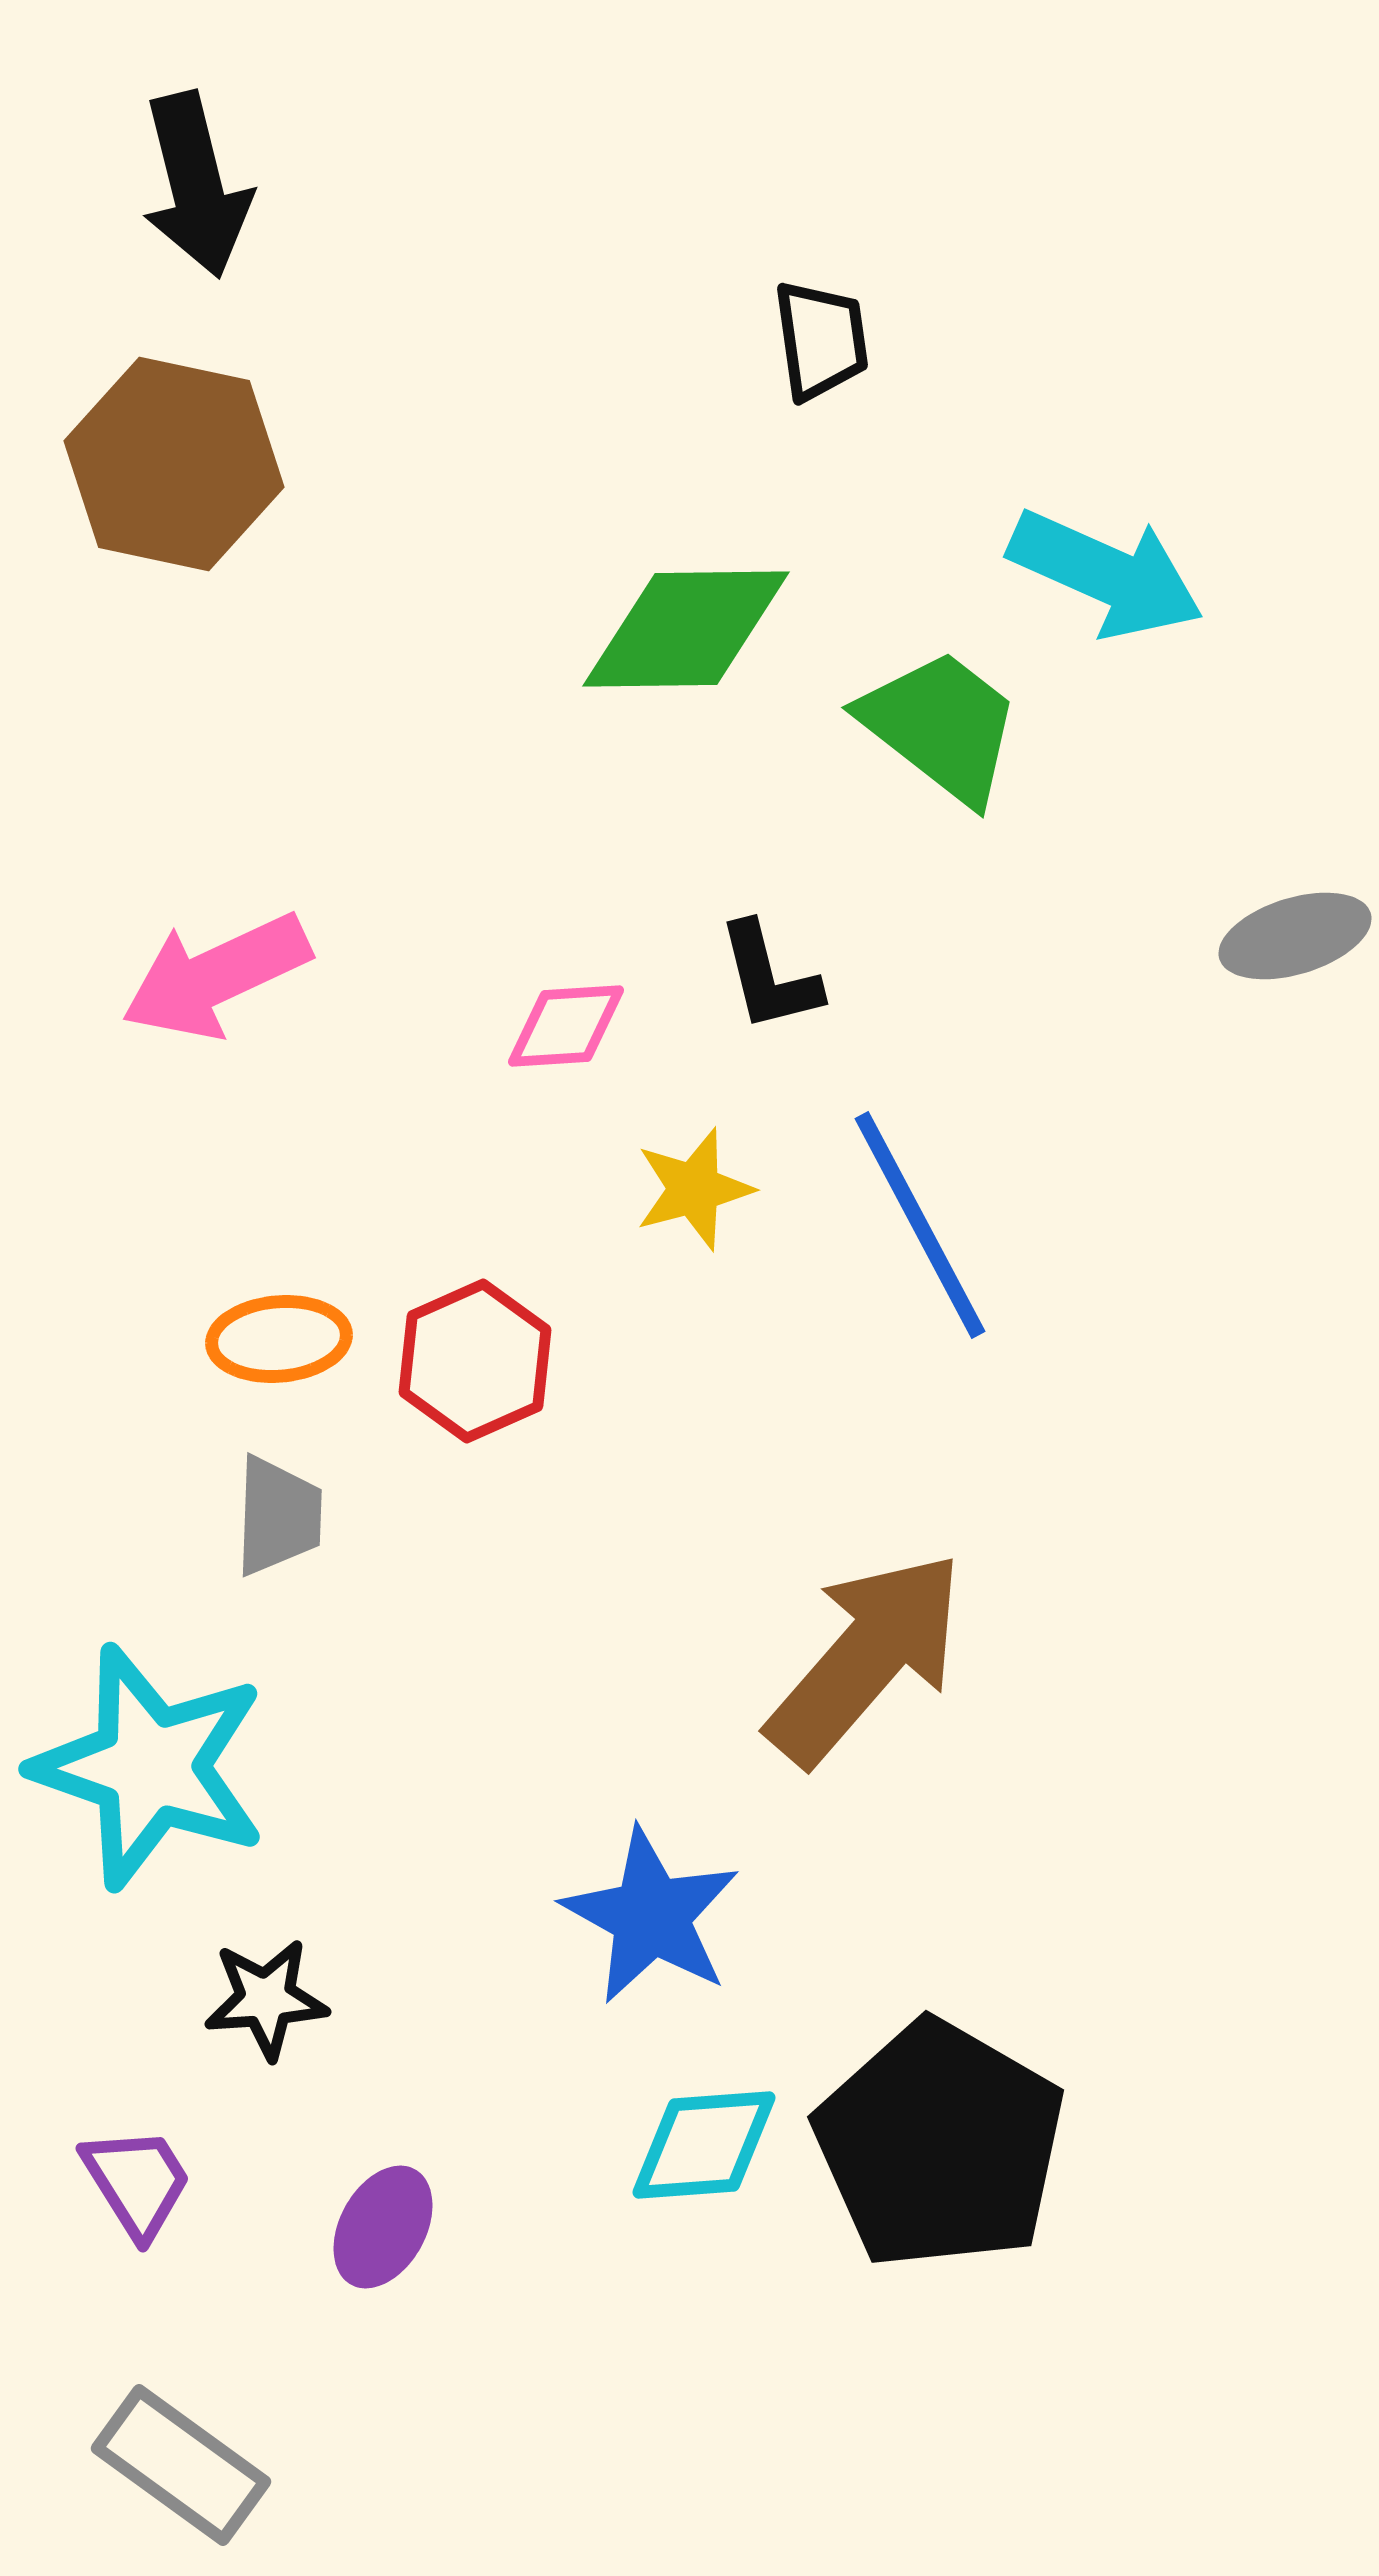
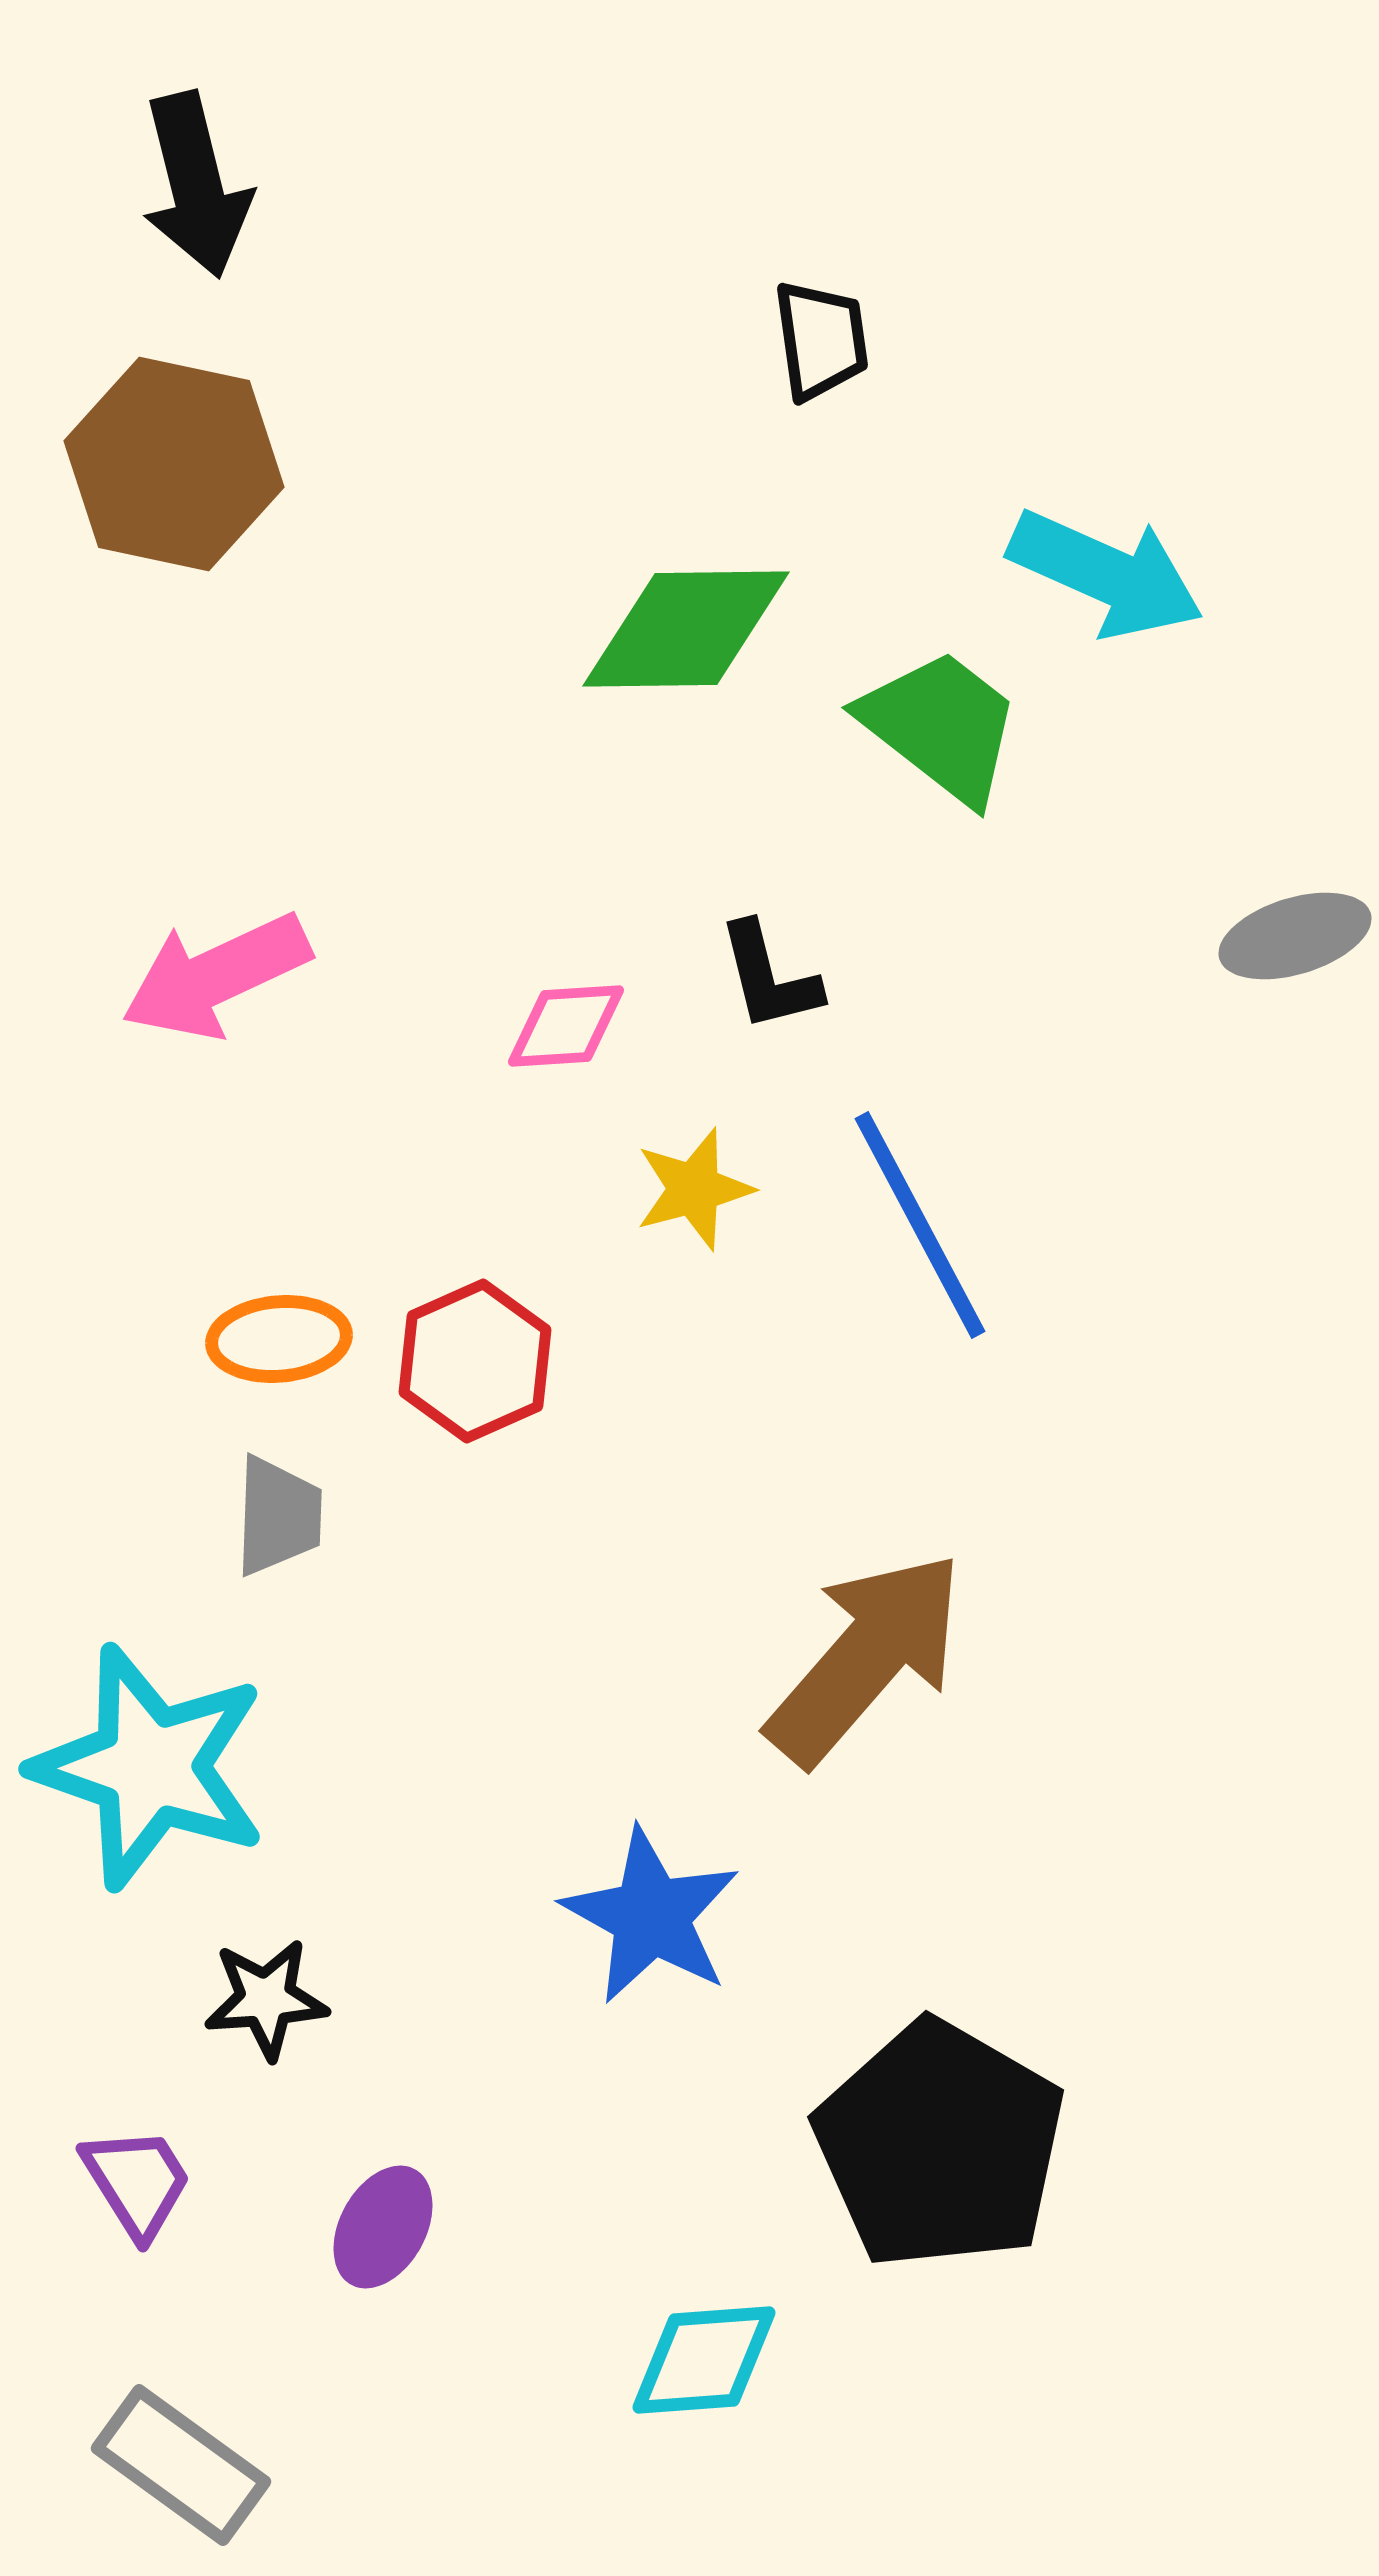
cyan diamond: moved 215 px down
